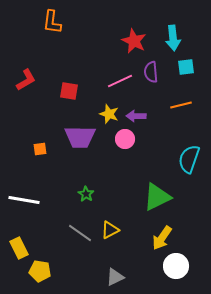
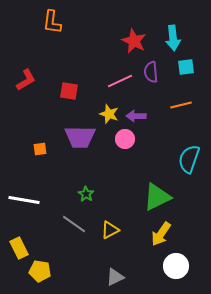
gray line: moved 6 px left, 9 px up
yellow arrow: moved 1 px left, 4 px up
